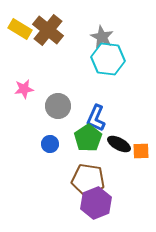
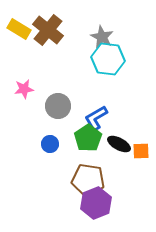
yellow rectangle: moved 1 px left
blue L-shape: rotated 36 degrees clockwise
